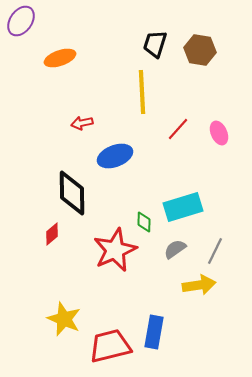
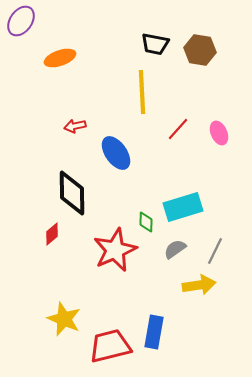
black trapezoid: rotated 96 degrees counterclockwise
red arrow: moved 7 px left, 3 px down
blue ellipse: moved 1 px right, 3 px up; rotated 76 degrees clockwise
green diamond: moved 2 px right
